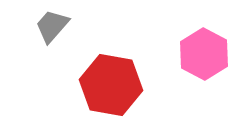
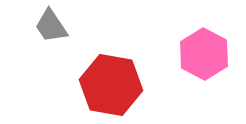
gray trapezoid: moved 1 px left; rotated 75 degrees counterclockwise
